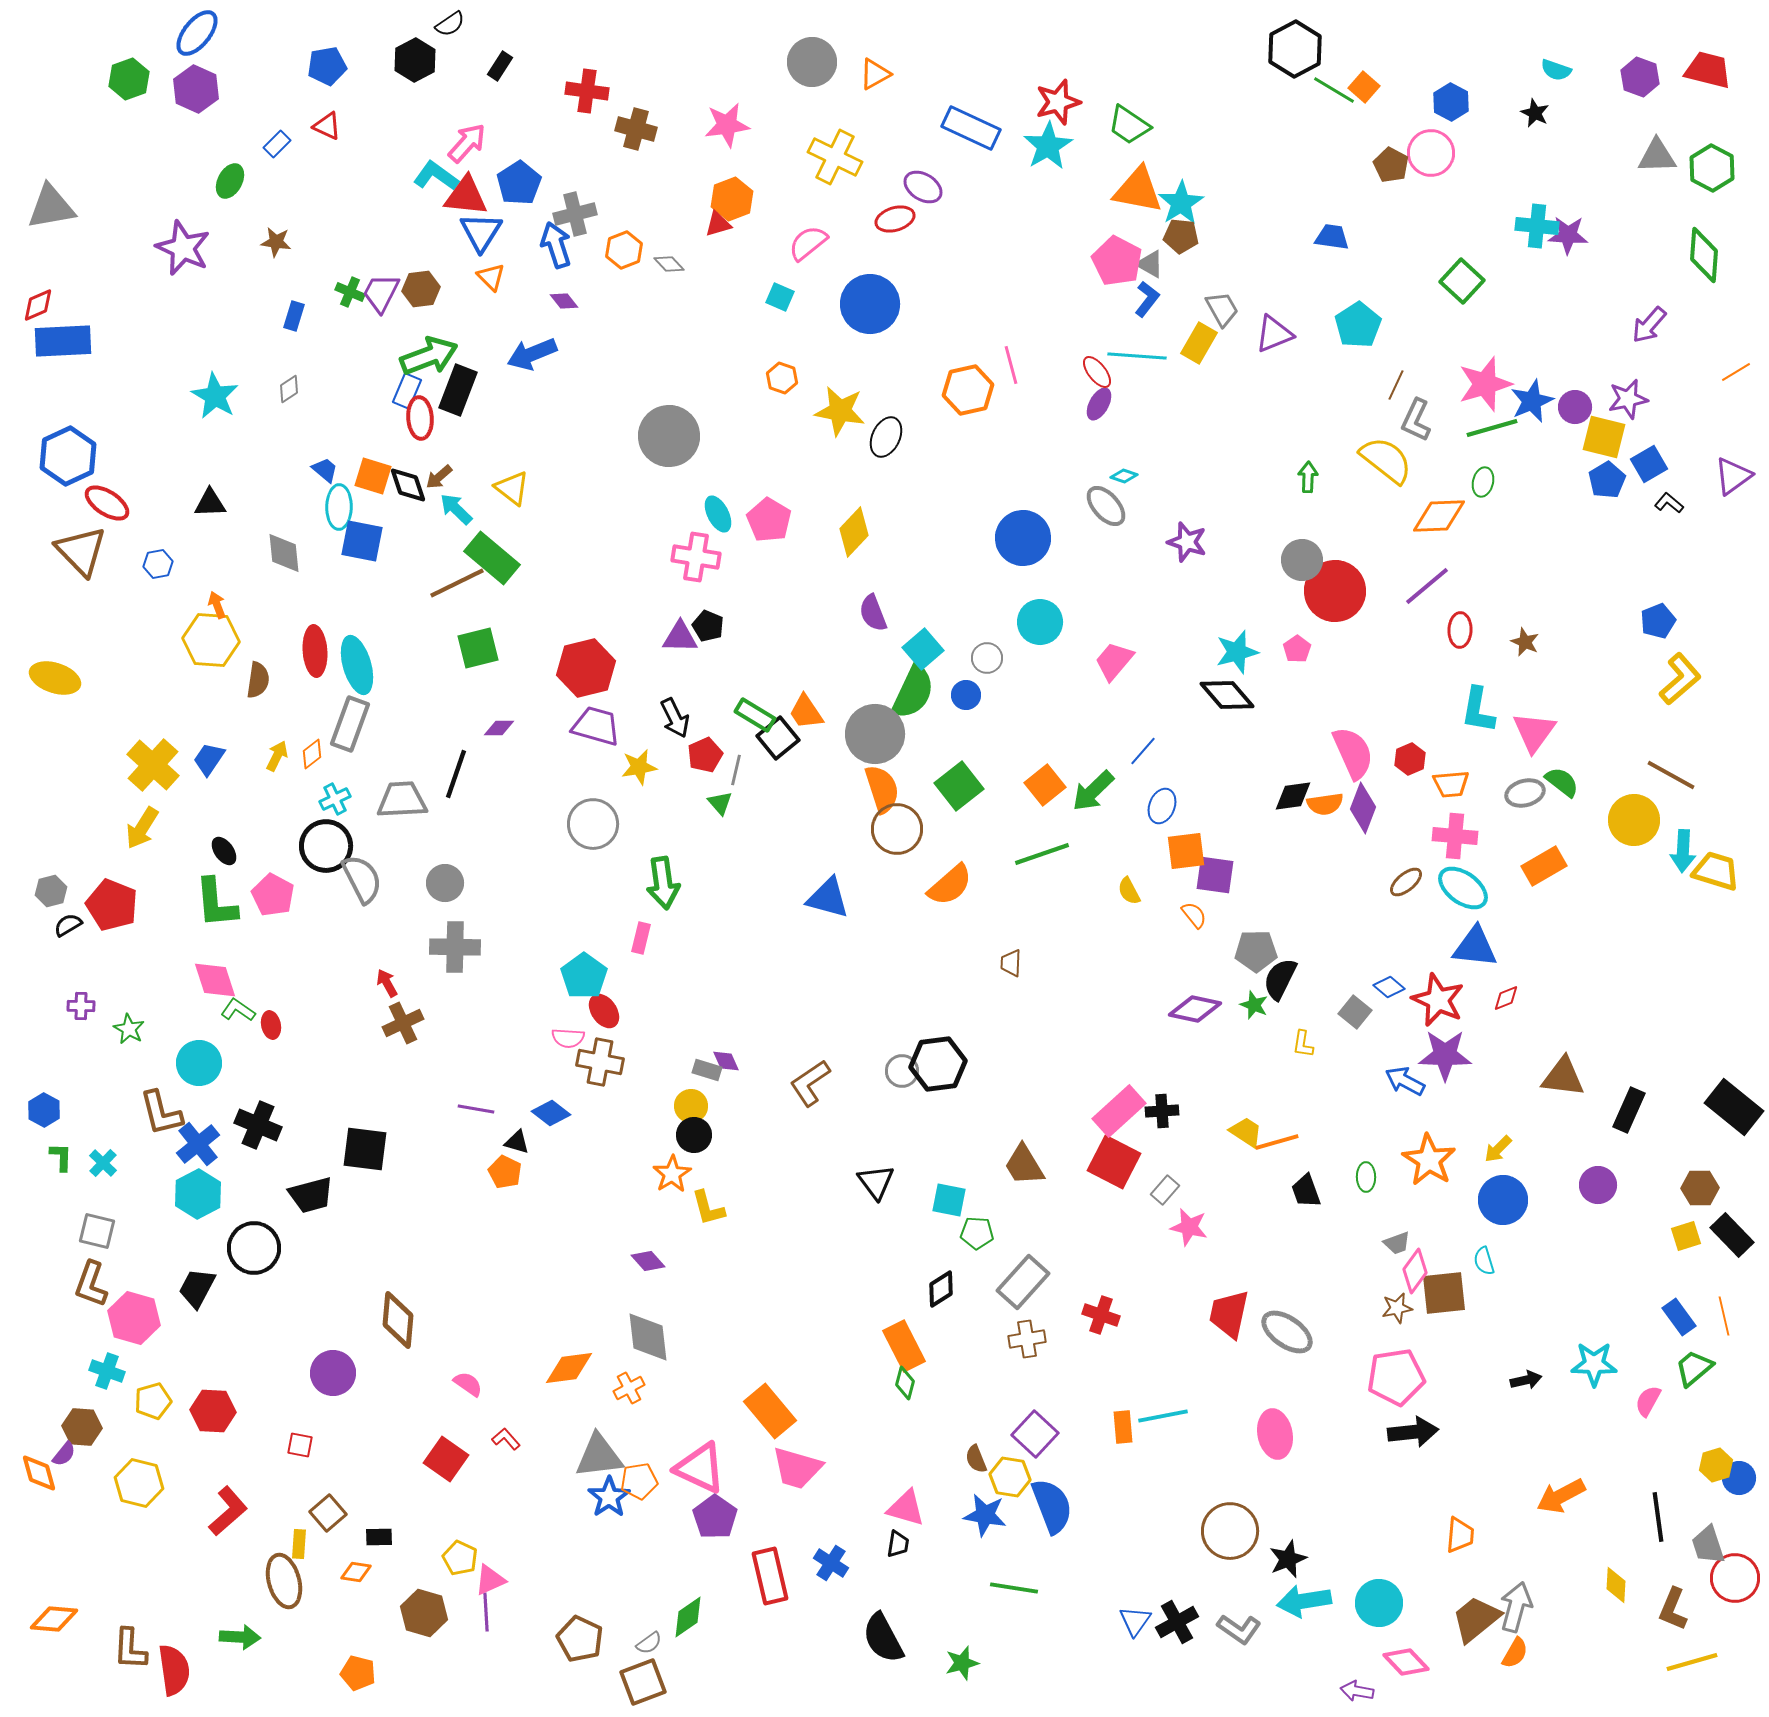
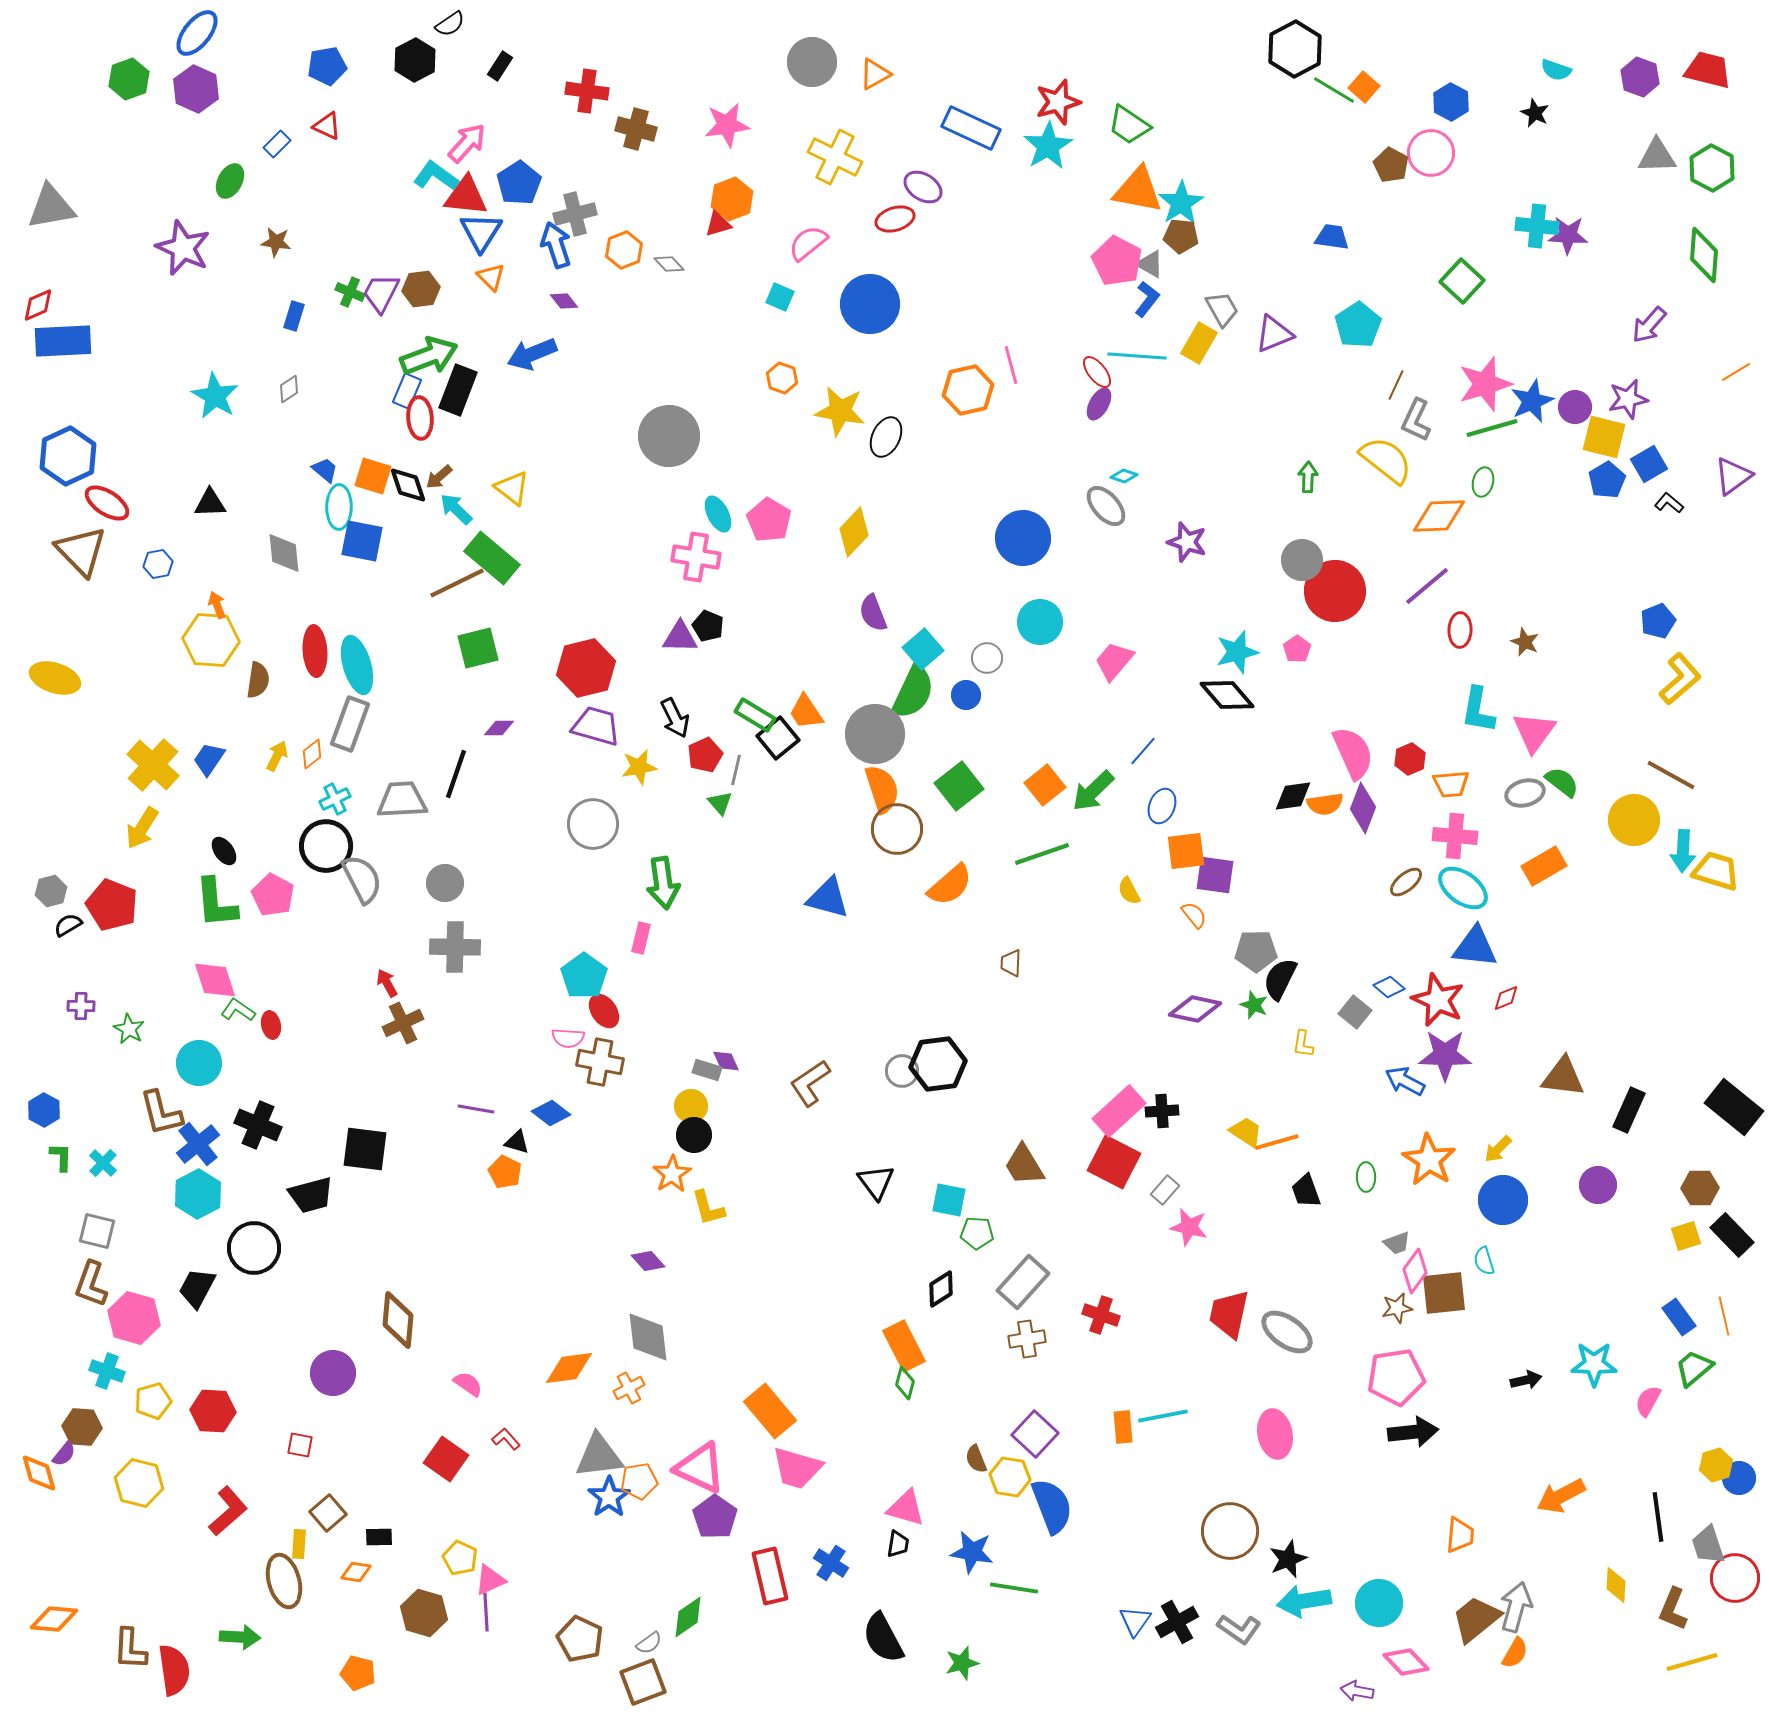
blue star at (985, 1515): moved 13 px left, 37 px down
